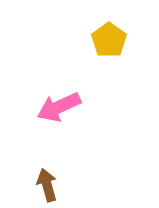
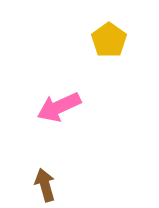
brown arrow: moved 2 px left
